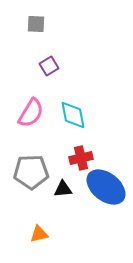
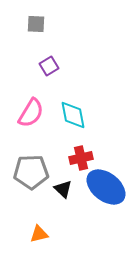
black triangle: rotated 48 degrees clockwise
